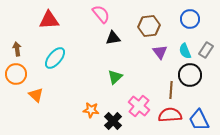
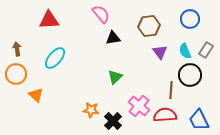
red semicircle: moved 5 px left
